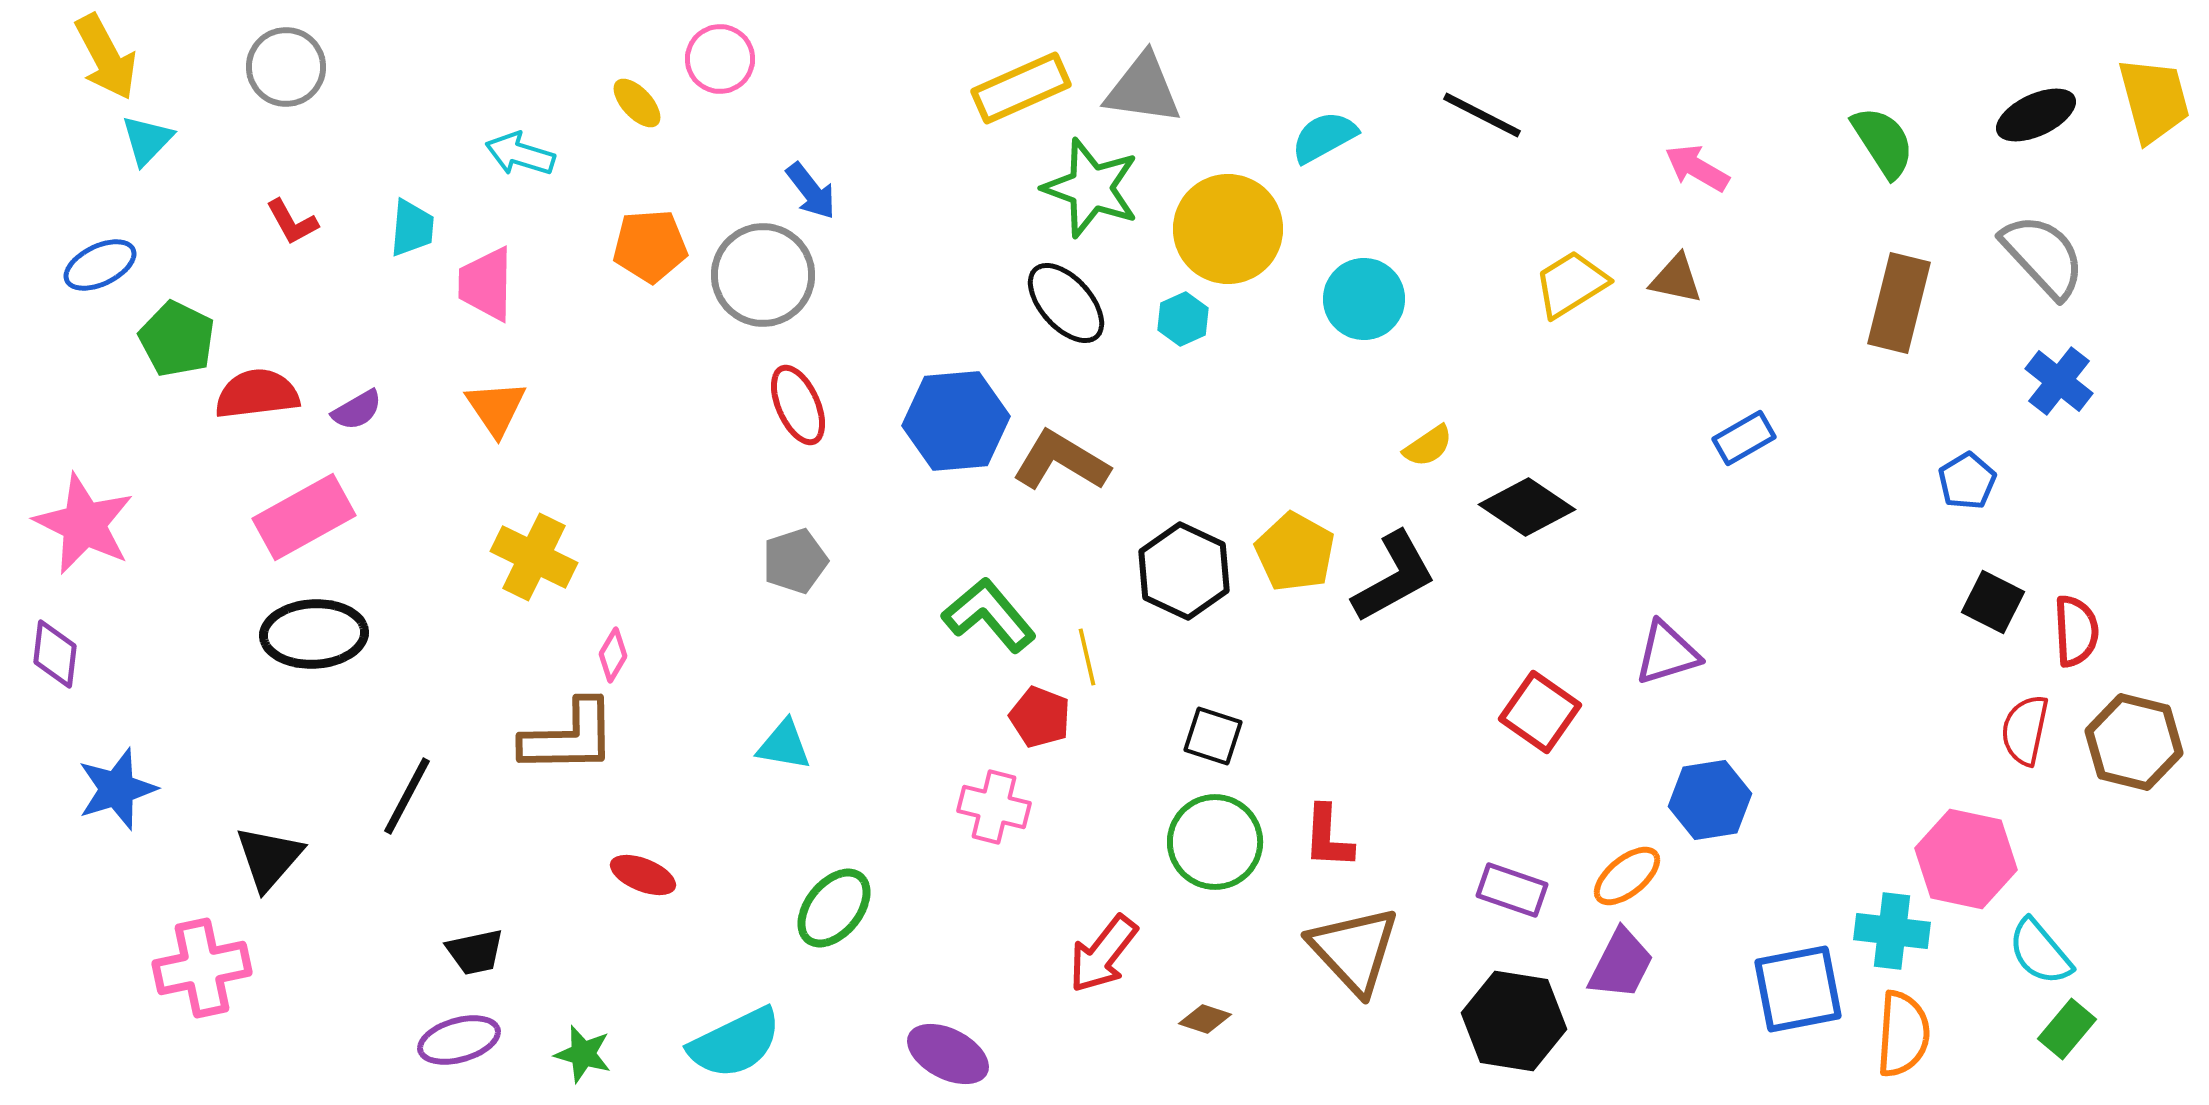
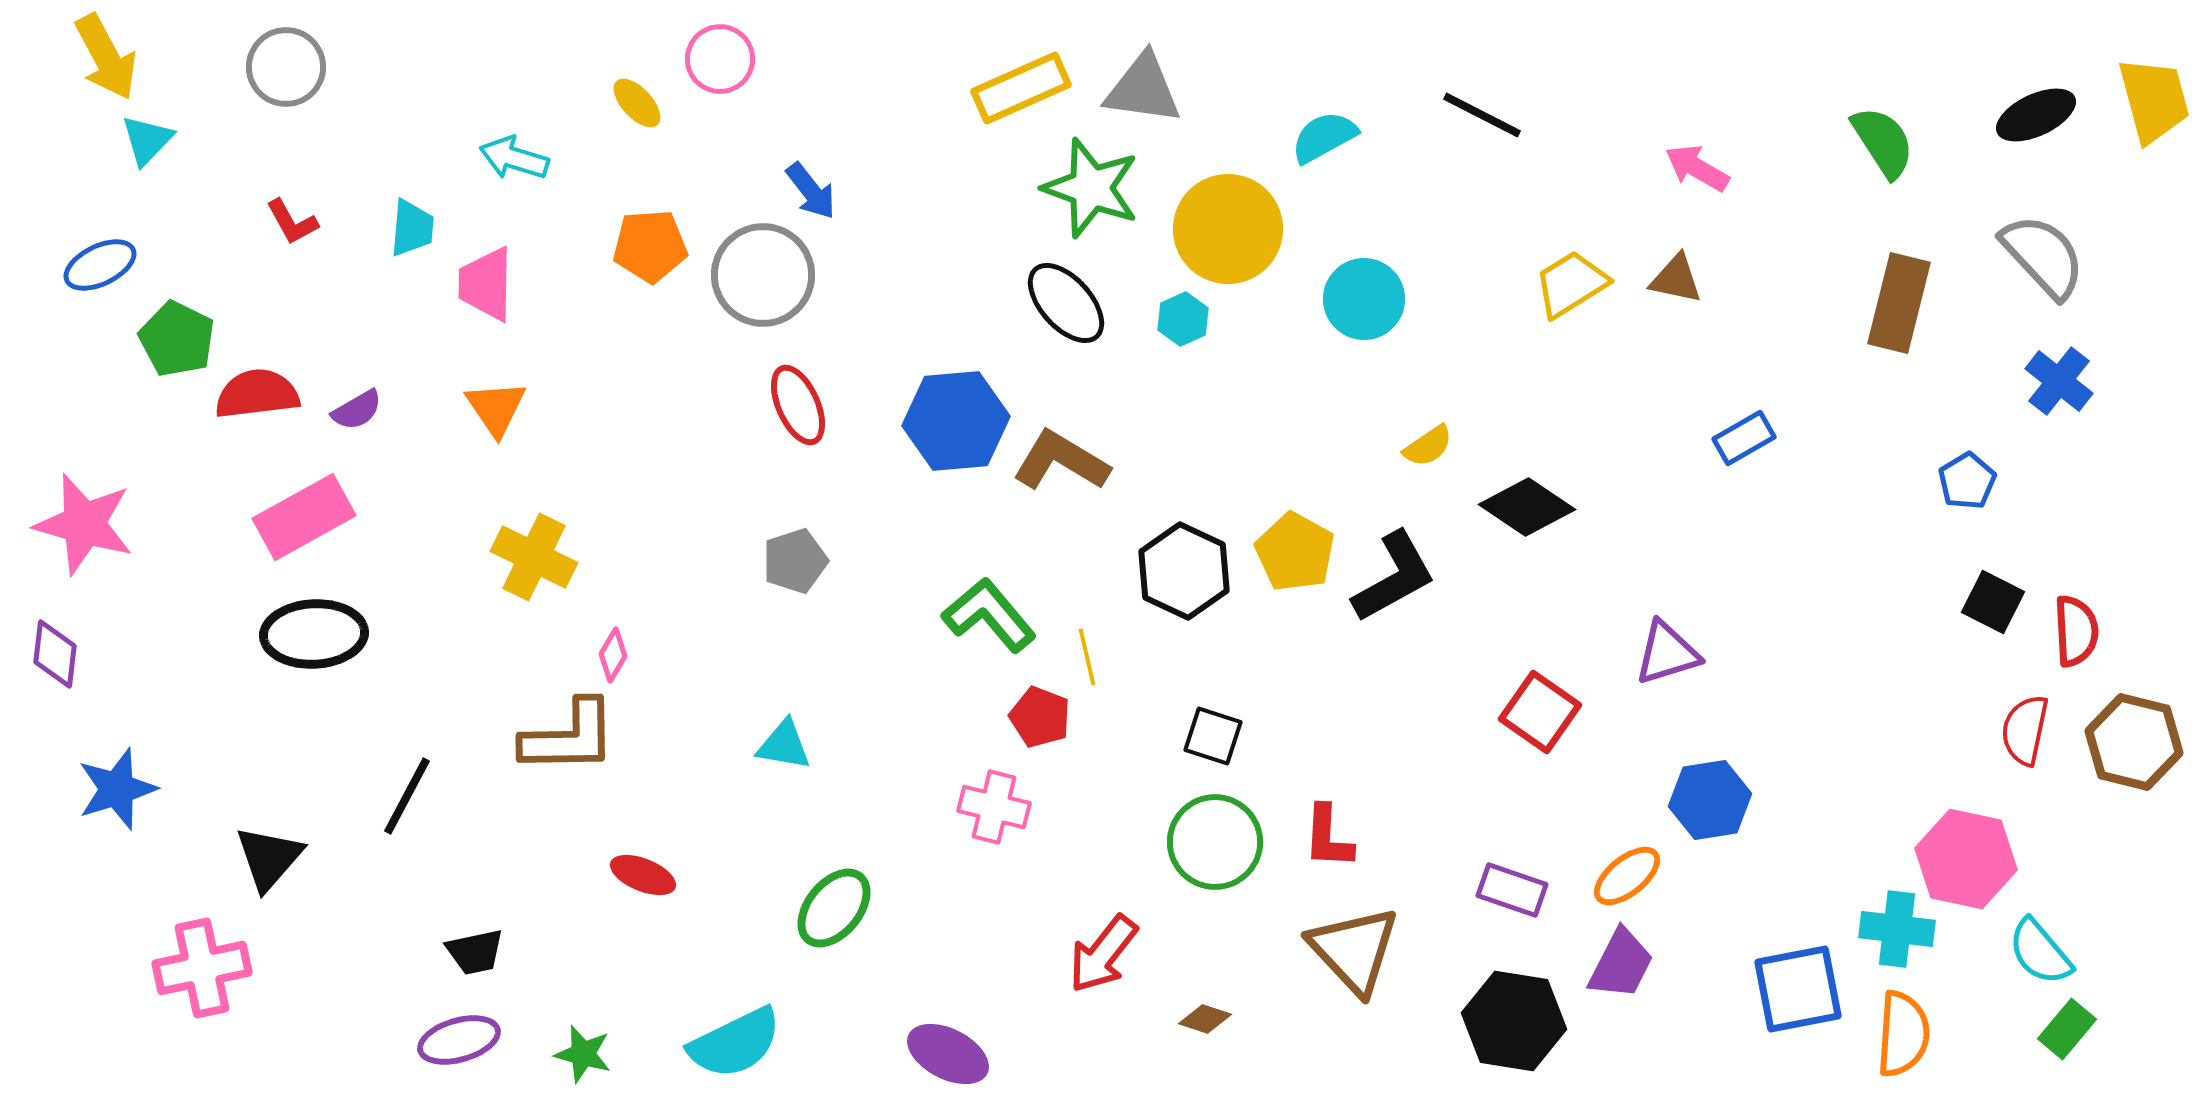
cyan arrow at (520, 154): moved 6 px left, 4 px down
pink star at (84, 524): rotated 10 degrees counterclockwise
cyan cross at (1892, 931): moved 5 px right, 2 px up
